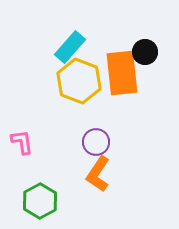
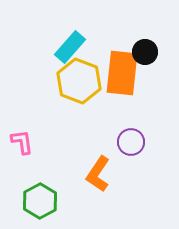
orange rectangle: rotated 12 degrees clockwise
purple circle: moved 35 px right
